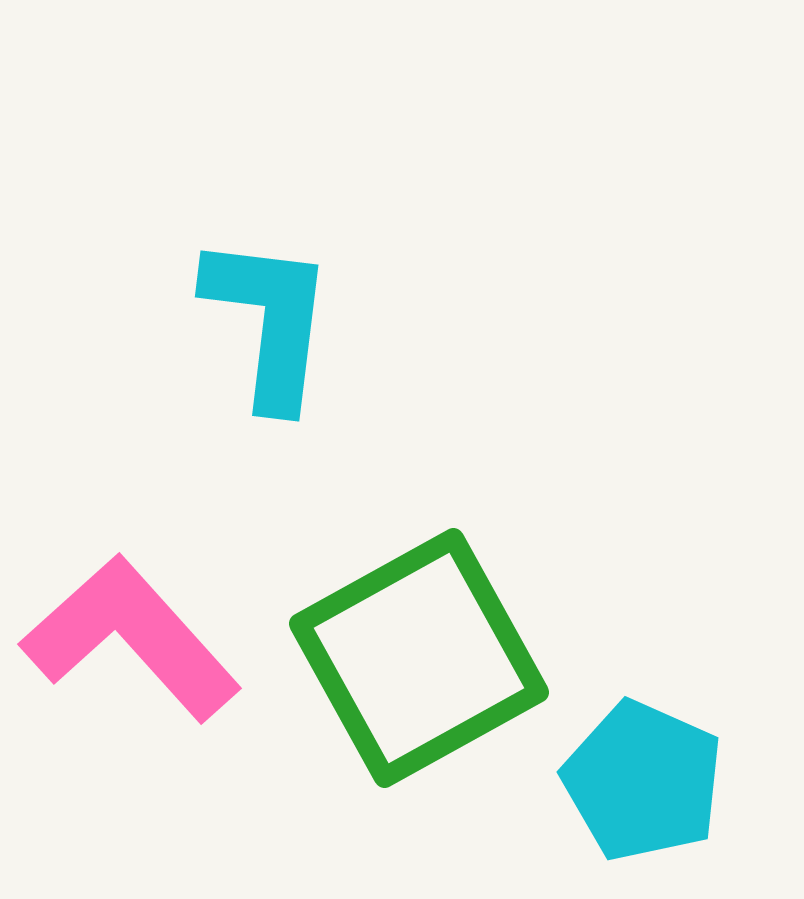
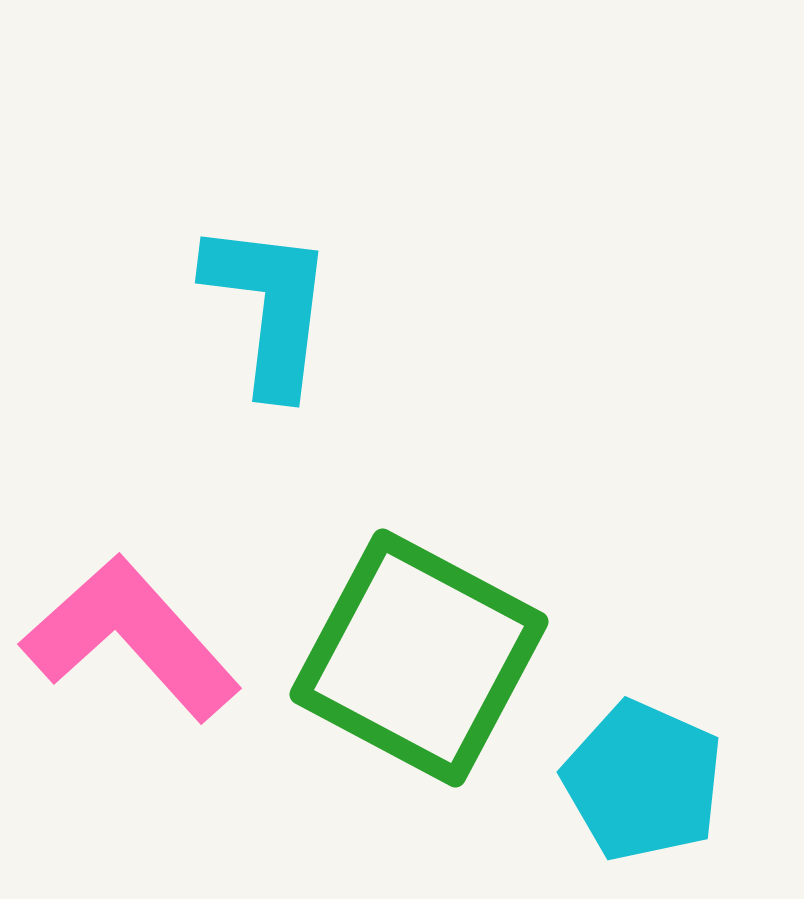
cyan L-shape: moved 14 px up
green square: rotated 33 degrees counterclockwise
